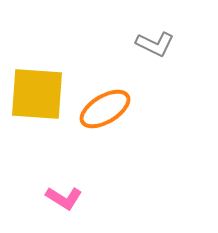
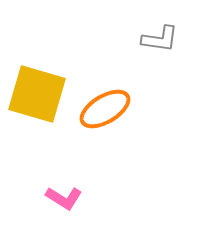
gray L-shape: moved 5 px right, 5 px up; rotated 18 degrees counterclockwise
yellow square: rotated 12 degrees clockwise
